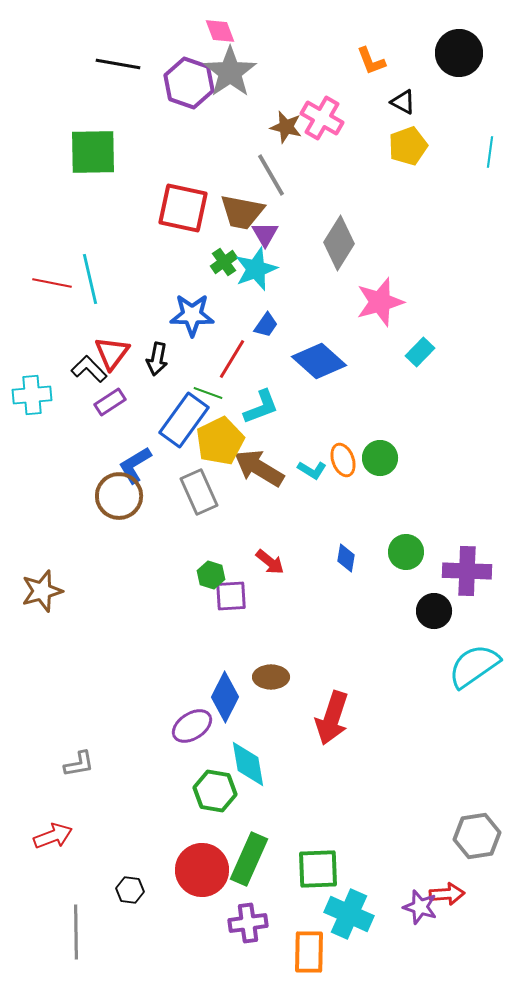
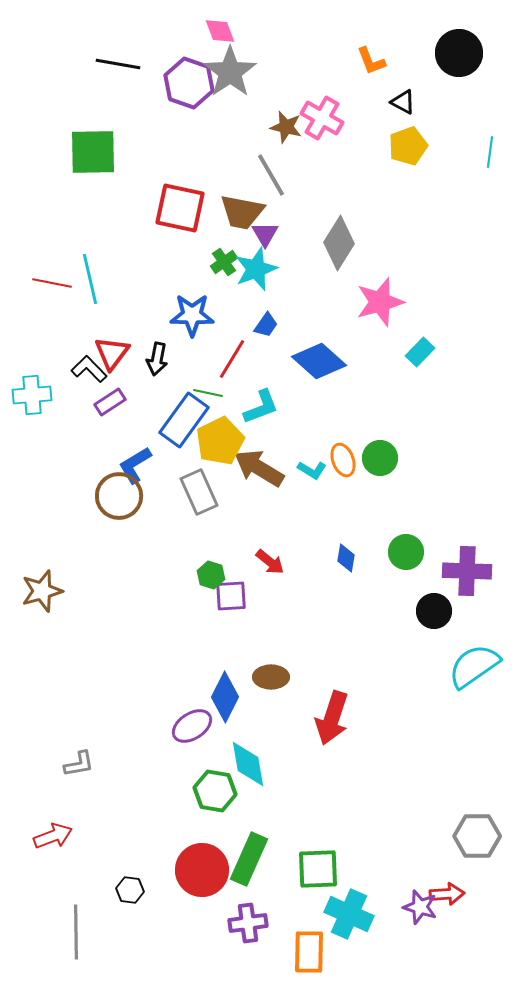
red square at (183, 208): moved 3 px left
green line at (208, 393): rotated 8 degrees counterclockwise
gray hexagon at (477, 836): rotated 9 degrees clockwise
